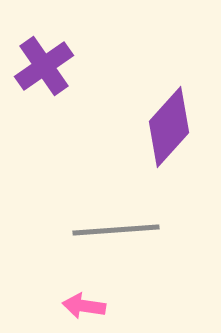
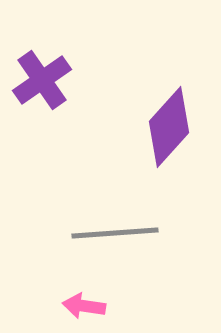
purple cross: moved 2 px left, 14 px down
gray line: moved 1 px left, 3 px down
